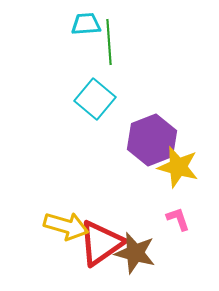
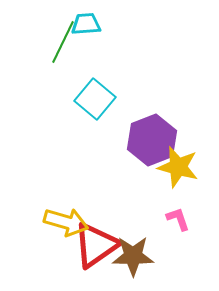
green line: moved 46 px left; rotated 30 degrees clockwise
yellow arrow: moved 4 px up
red triangle: moved 5 px left, 2 px down
brown star: moved 2 px left, 3 px down; rotated 15 degrees counterclockwise
